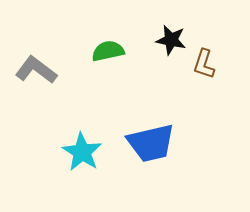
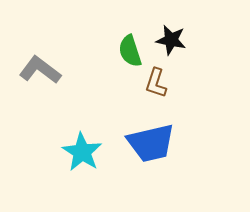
green semicircle: moved 22 px right; rotated 96 degrees counterclockwise
brown L-shape: moved 48 px left, 19 px down
gray L-shape: moved 4 px right
